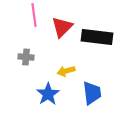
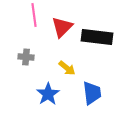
yellow arrow: moved 1 px right, 3 px up; rotated 126 degrees counterclockwise
